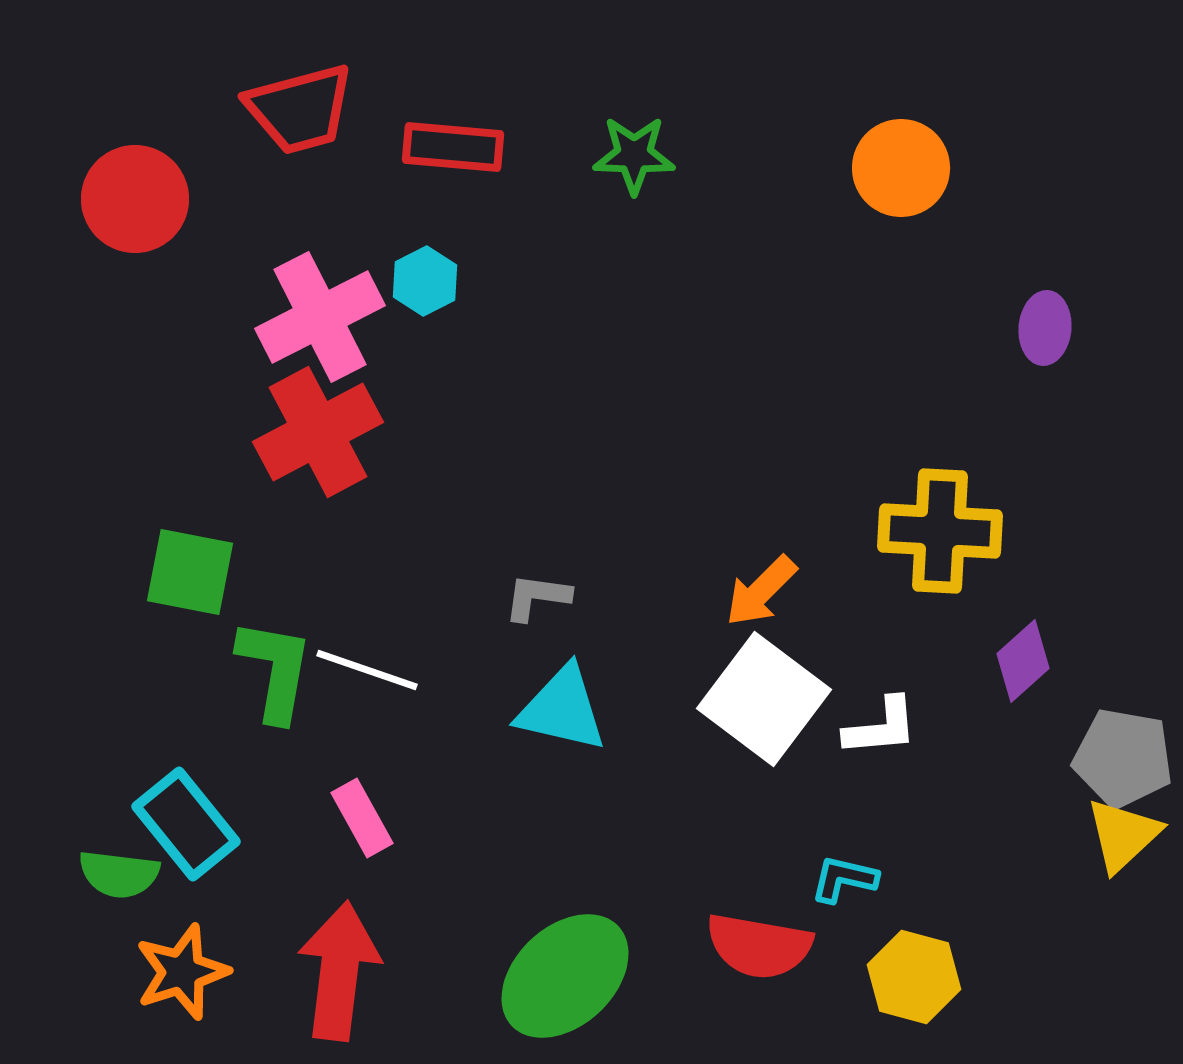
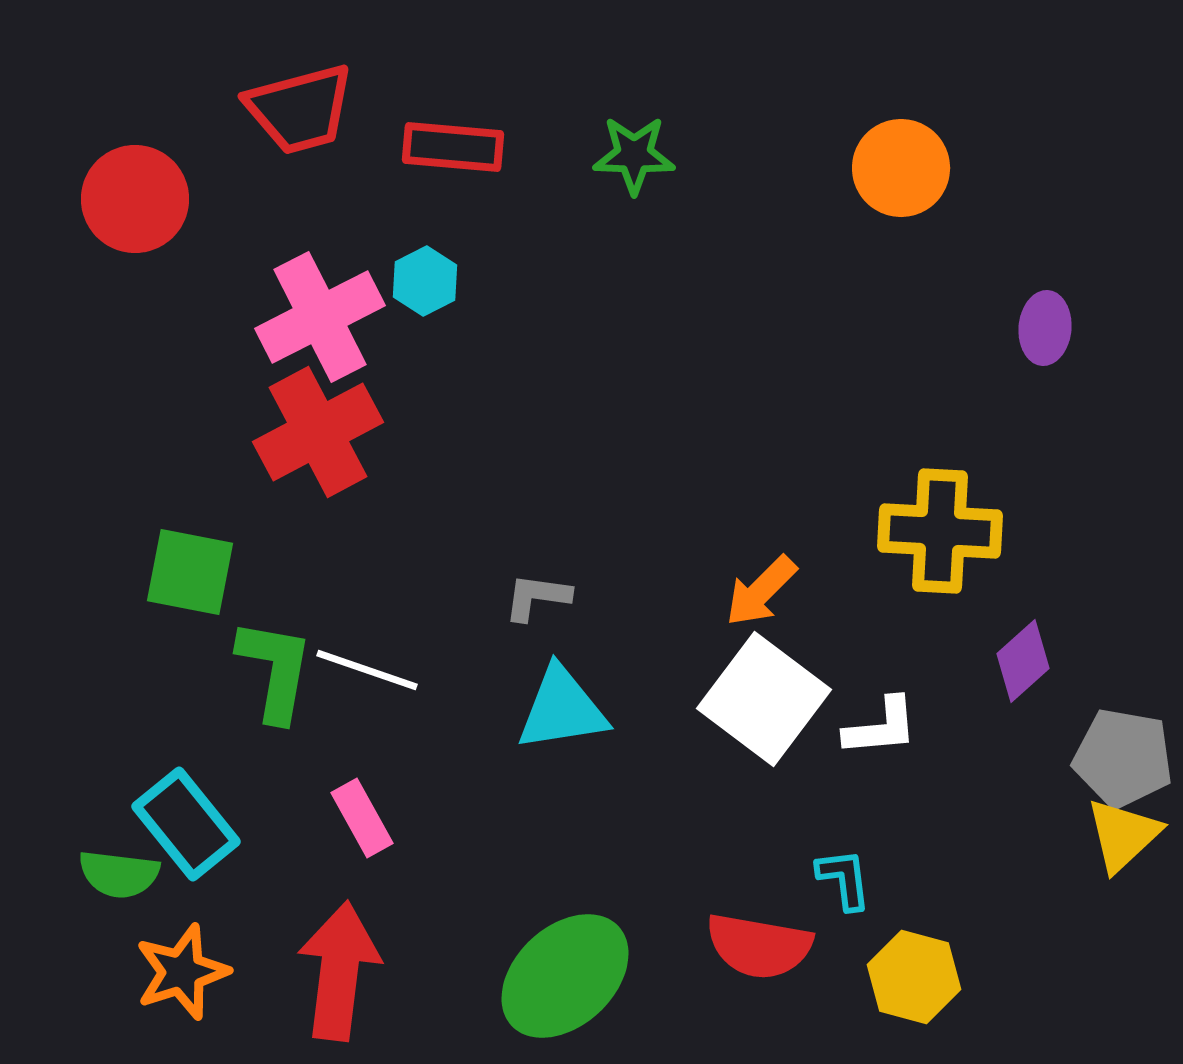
cyan triangle: rotated 22 degrees counterclockwise
cyan L-shape: rotated 70 degrees clockwise
